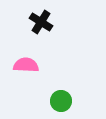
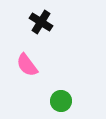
pink semicircle: moved 1 px right; rotated 130 degrees counterclockwise
